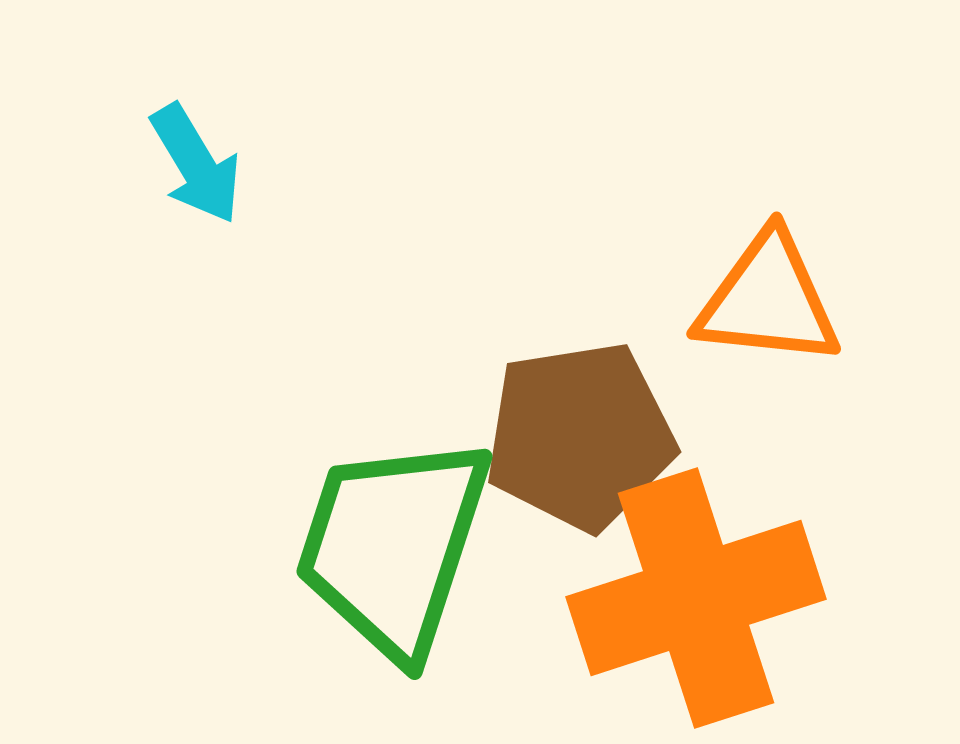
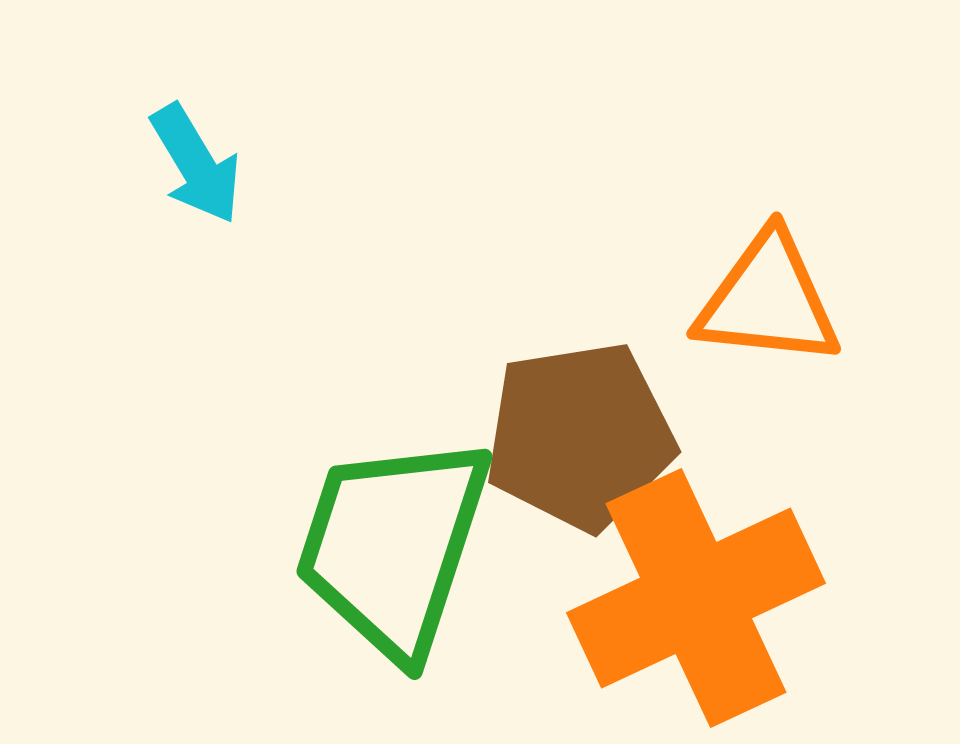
orange cross: rotated 7 degrees counterclockwise
